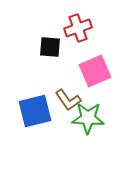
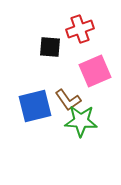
red cross: moved 2 px right, 1 px down
blue square: moved 5 px up
green star: moved 7 px left, 3 px down
